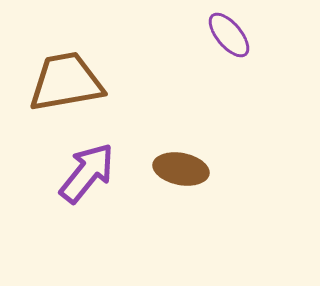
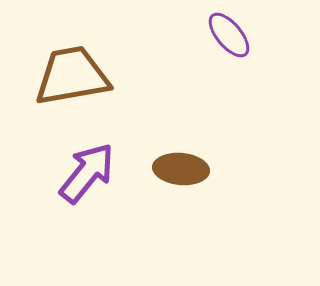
brown trapezoid: moved 6 px right, 6 px up
brown ellipse: rotated 6 degrees counterclockwise
